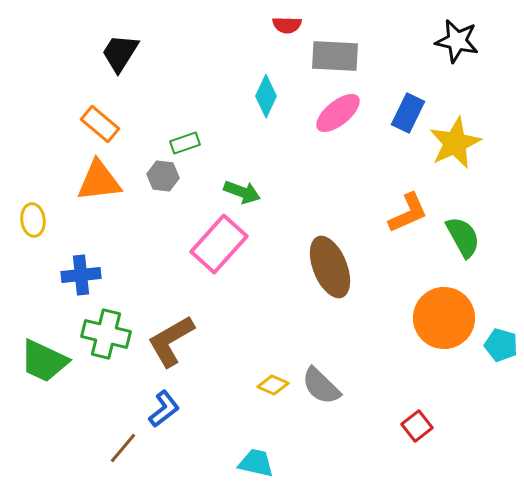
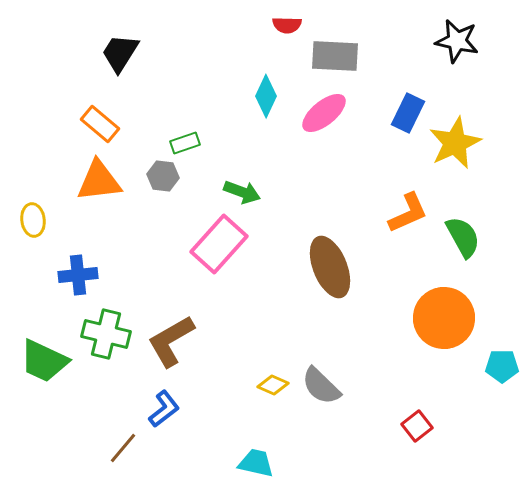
pink ellipse: moved 14 px left
blue cross: moved 3 px left
cyan pentagon: moved 1 px right, 21 px down; rotated 16 degrees counterclockwise
